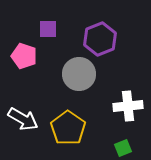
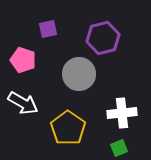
purple square: rotated 12 degrees counterclockwise
purple hexagon: moved 3 px right, 1 px up; rotated 8 degrees clockwise
pink pentagon: moved 1 px left, 4 px down
white cross: moved 6 px left, 7 px down
white arrow: moved 16 px up
green square: moved 4 px left
